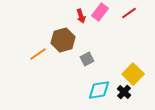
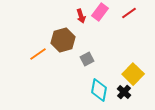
cyan diamond: rotated 70 degrees counterclockwise
